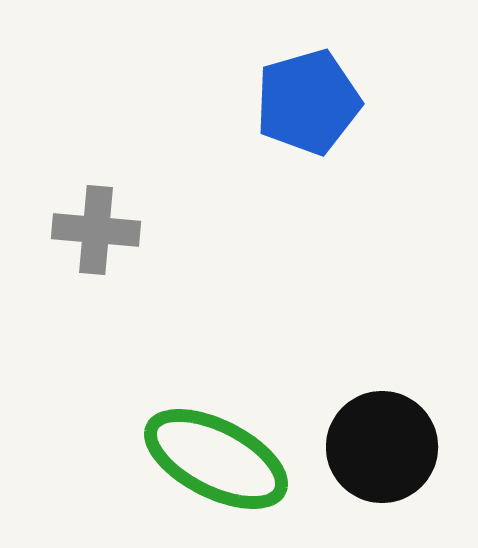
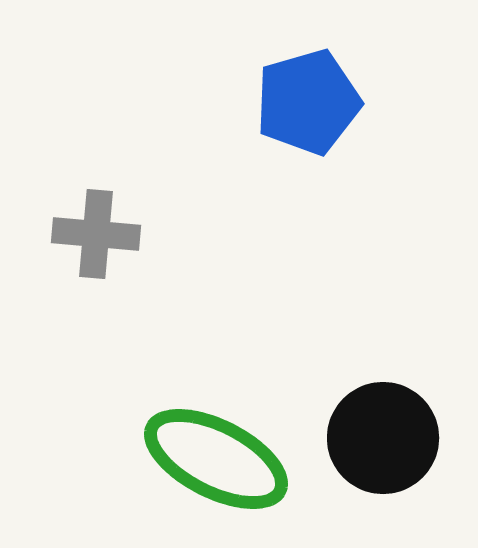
gray cross: moved 4 px down
black circle: moved 1 px right, 9 px up
